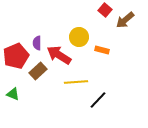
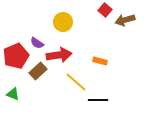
brown arrow: rotated 24 degrees clockwise
yellow circle: moved 16 px left, 15 px up
purple semicircle: rotated 56 degrees counterclockwise
orange rectangle: moved 2 px left, 11 px down
red arrow: rotated 140 degrees clockwise
yellow line: rotated 45 degrees clockwise
black line: rotated 48 degrees clockwise
